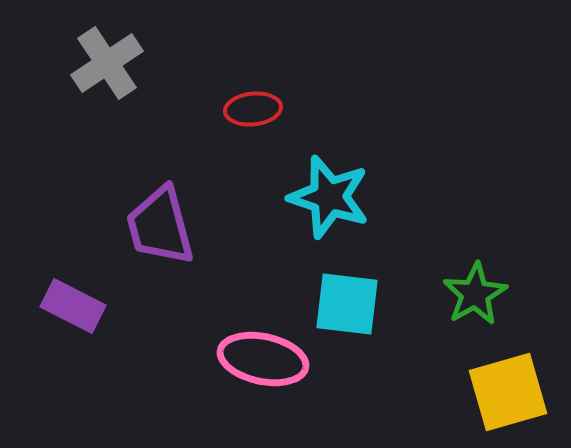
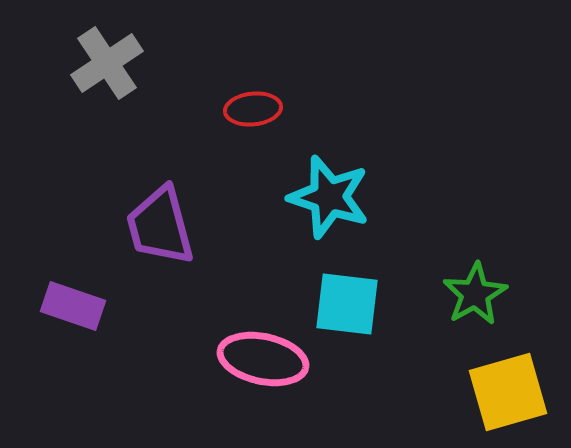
purple rectangle: rotated 8 degrees counterclockwise
